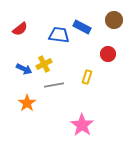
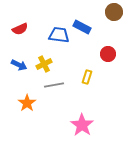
brown circle: moved 8 px up
red semicircle: rotated 14 degrees clockwise
blue arrow: moved 5 px left, 4 px up
